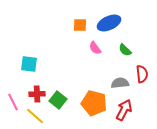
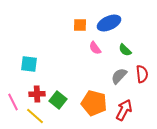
gray semicircle: moved 1 px left, 7 px up; rotated 42 degrees counterclockwise
